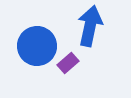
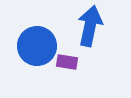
purple rectangle: moved 1 px left, 1 px up; rotated 50 degrees clockwise
